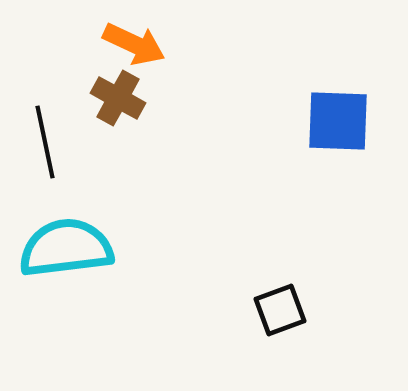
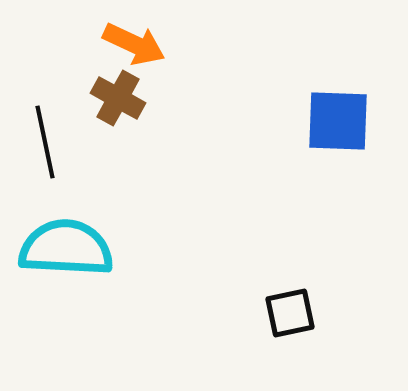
cyan semicircle: rotated 10 degrees clockwise
black square: moved 10 px right, 3 px down; rotated 8 degrees clockwise
